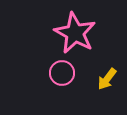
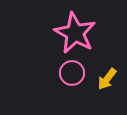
pink circle: moved 10 px right
